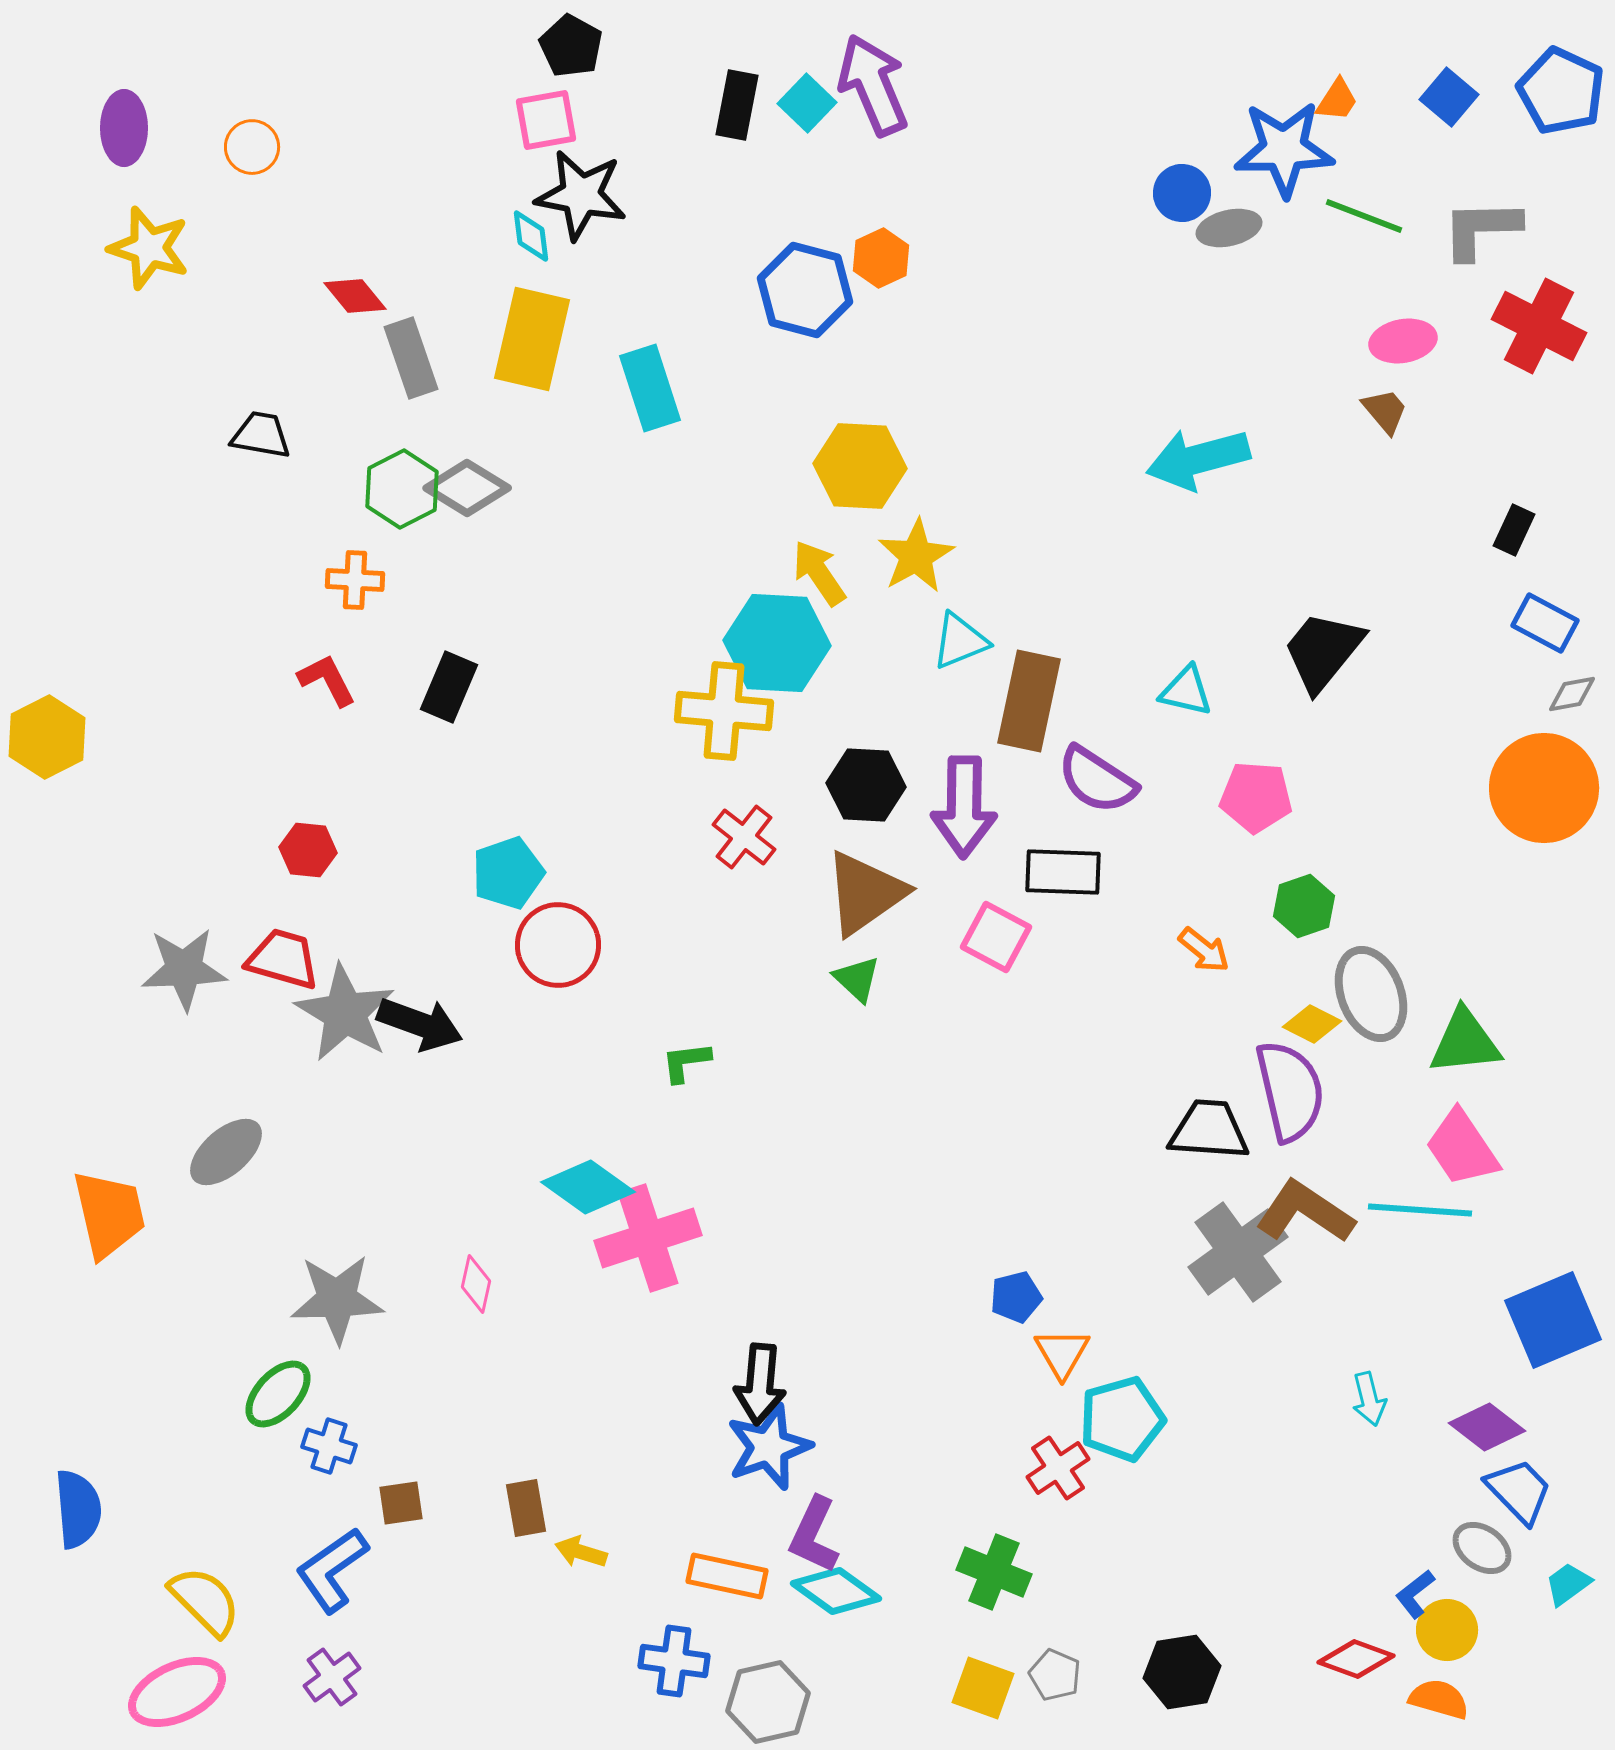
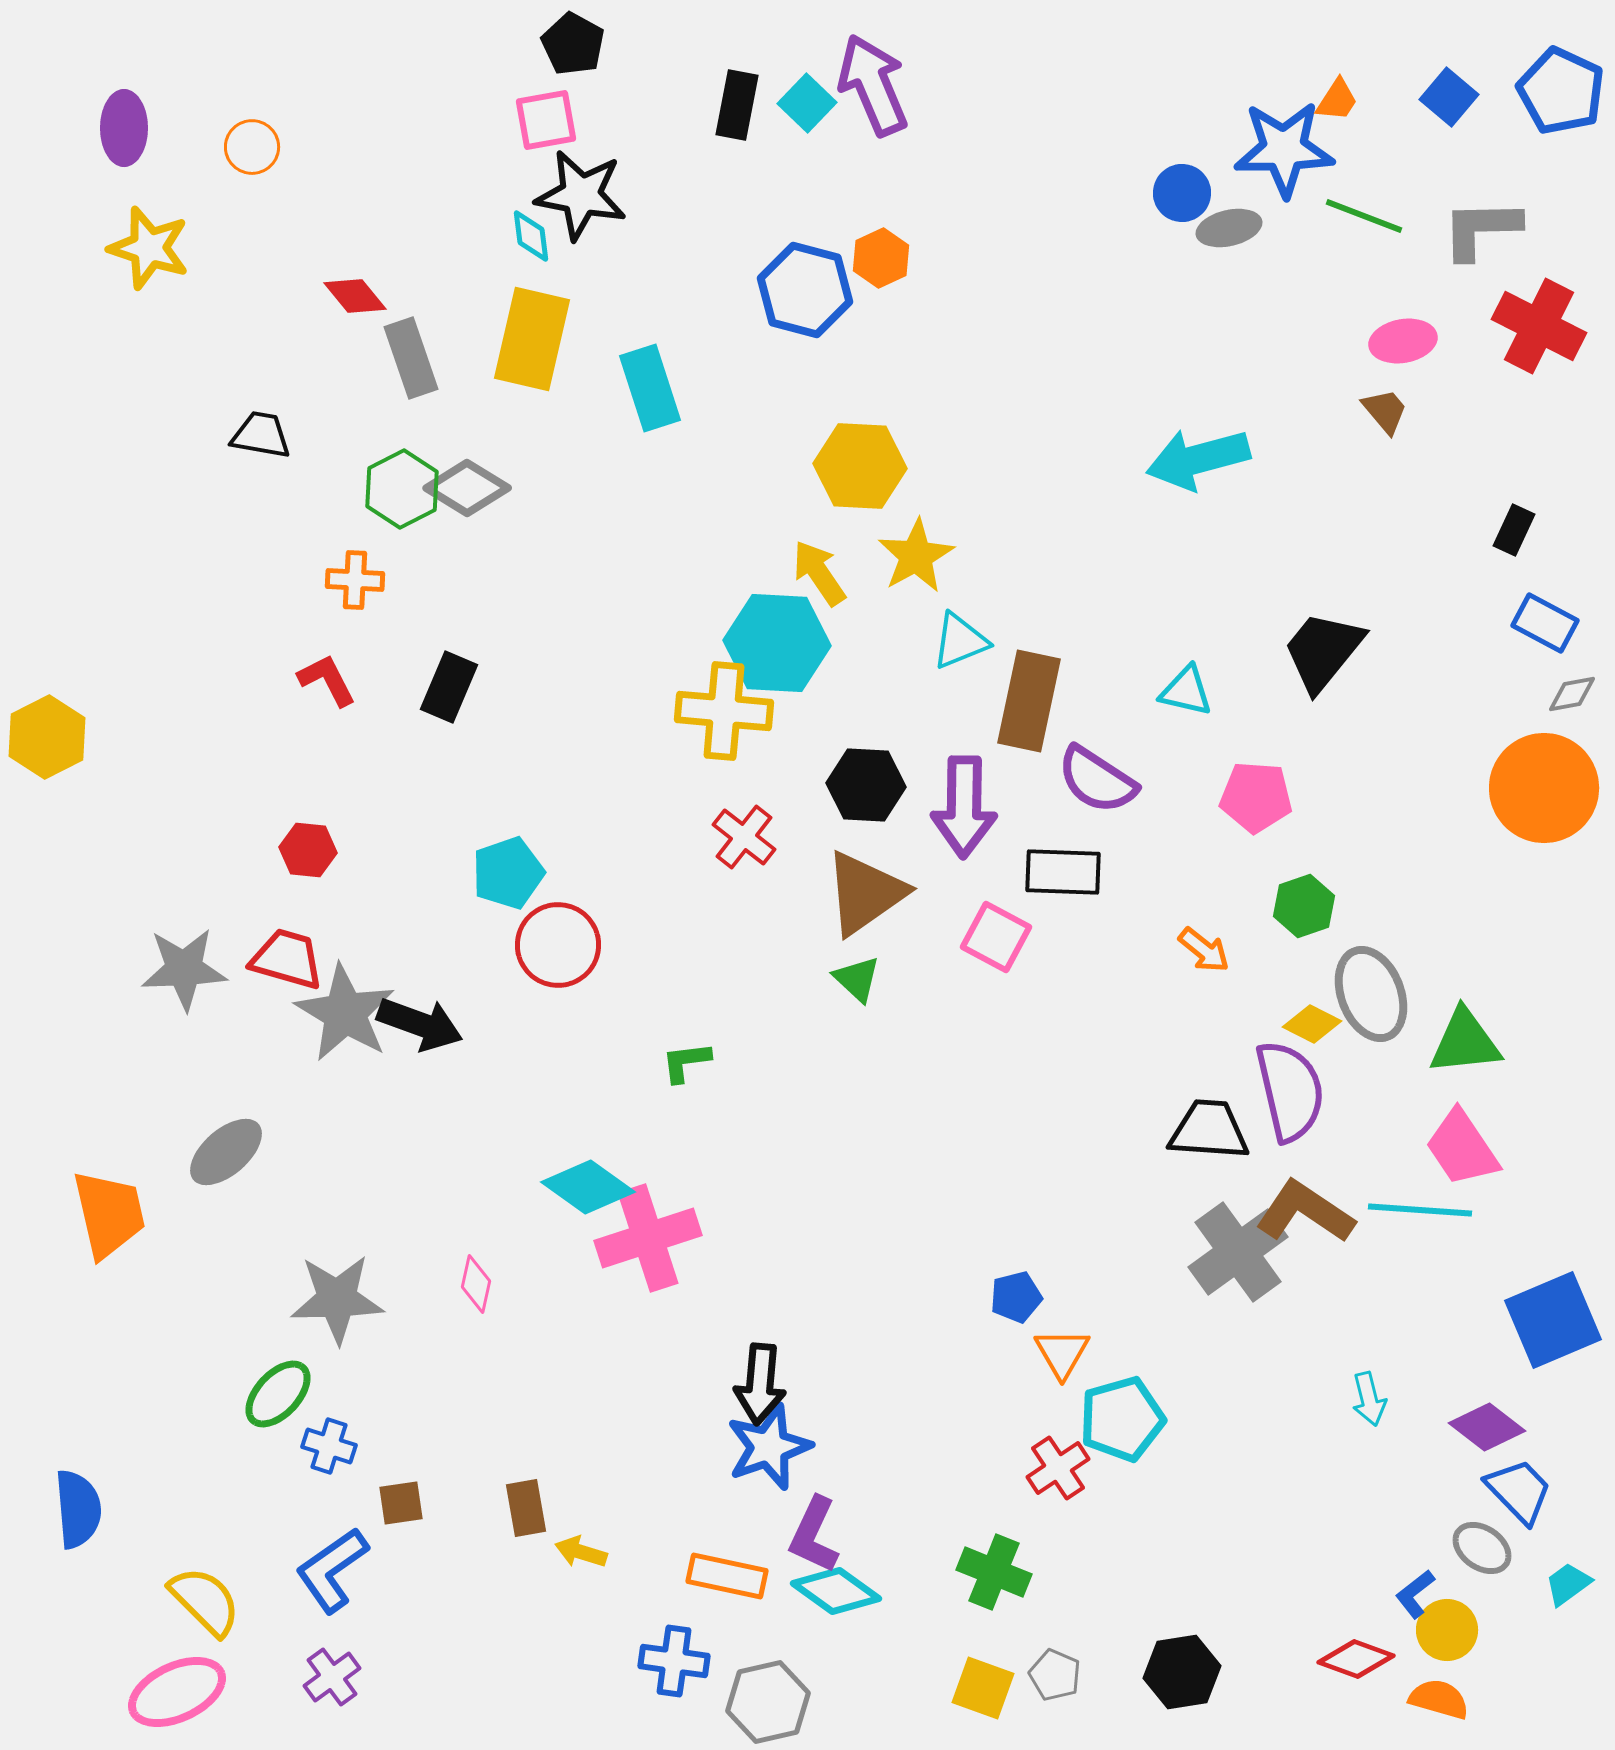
black pentagon at (571, 46): moved 2 px right, 2 px up
red trapezoid at (283, 959): moved 4 px right
